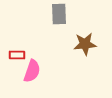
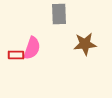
red rectangle: moved 1 px left
pink semicircle: moved 23 px up
